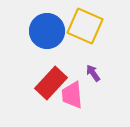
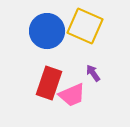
red rectangle: moved 2 px left; rotated 24 degrees counterclockwise
pink trapezoid: rotated 108 degrees counterclockwise
